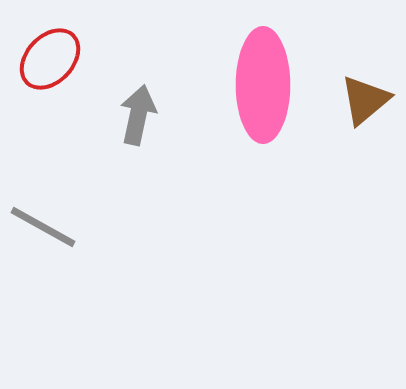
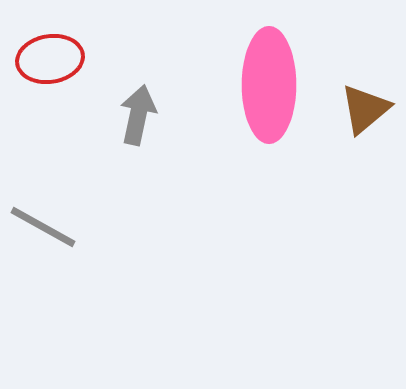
red ellipse: rotated 38 degrees clockwise
pink ellipse: moved 6 px right
brown triangle: moved 9 px down
